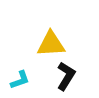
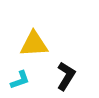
yellow triangle: moved 17 px left
